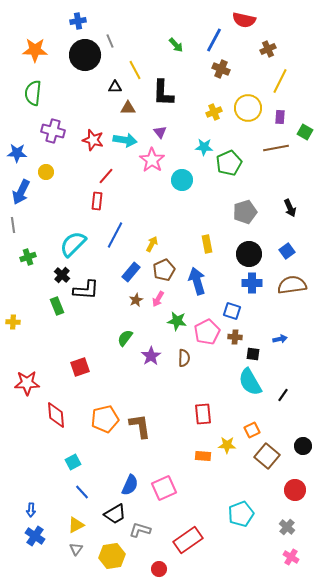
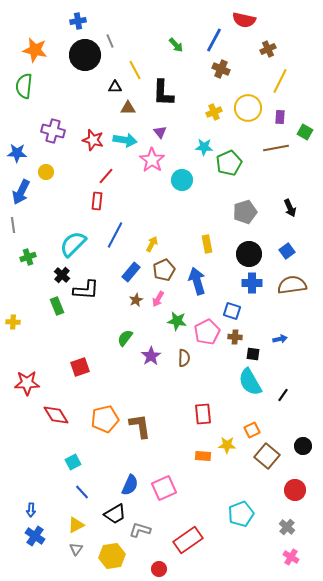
orange star at (35, 50): rotated 10 degrees clockwise
green semicircle at (33, 93): moved 9 px left, 7 px up
red diamond at (56, 415): rotated 28 degrees counterclockwise
